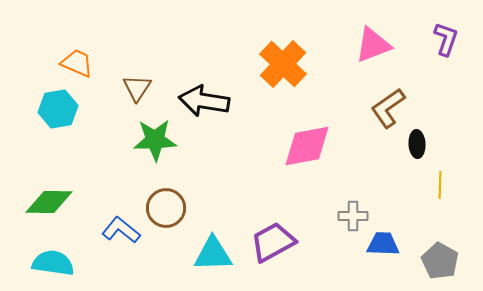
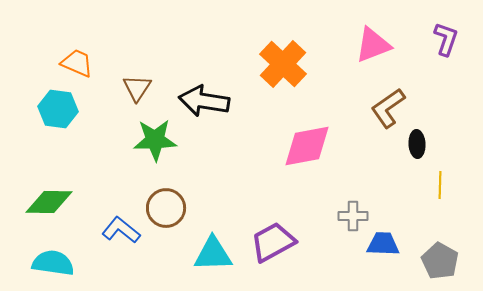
cyan hexagon: rotated 18 degrees clockwise
